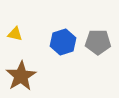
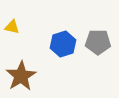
yellow triangle: moved 3 px left, 7 px up
blue hexagon: moved 2 px down
